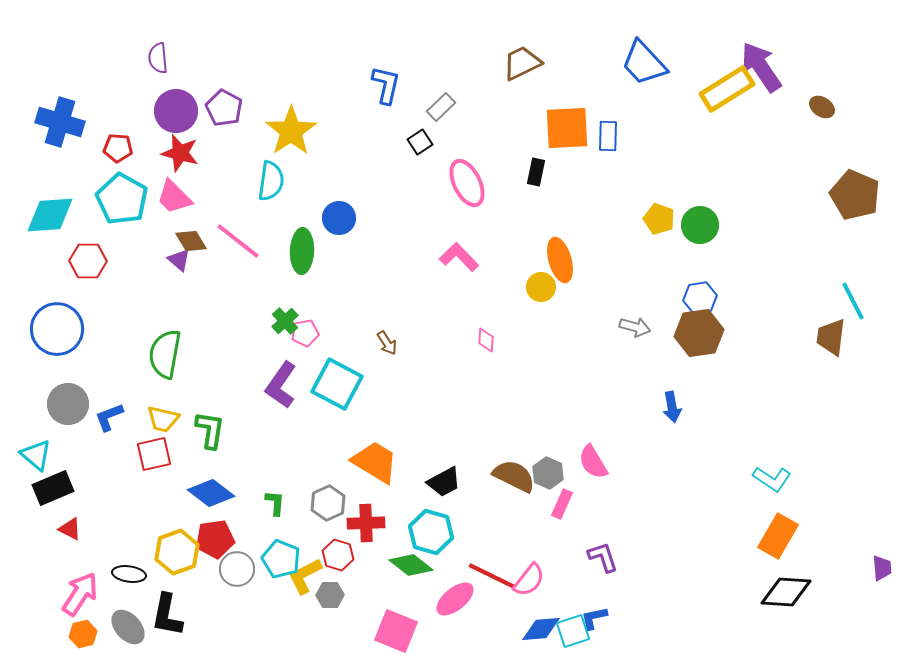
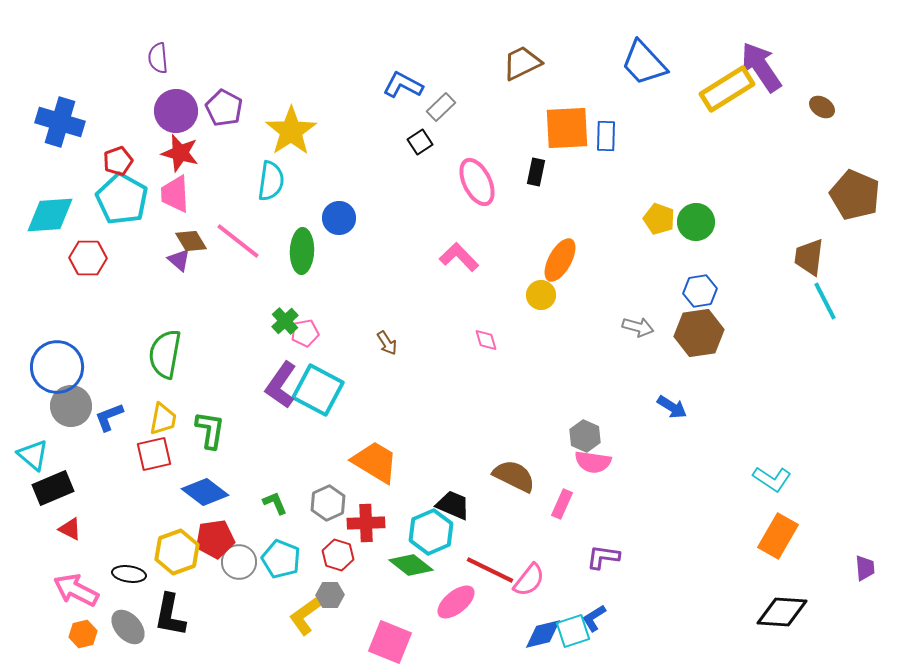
blue L-shape at (386, 85): moved 17 px right; rotated 75 degrees counterclockwise
blue rectangle at (608, 136): moved 2 px left
red pentagon at (118, 148): moved 13 px down; rotated 24 degrees counterclockwise
pink ellipse at (467, 183): moved 10 px right, 1 px up
pink trapezoid at (174, 197): moved 1 px right, 3 px up; rotated 42 degrees clockwise
green circle at (700, 225): moved 4 px left, 3 px up
orange ellipse at (560, 260): rotated 45 degrees clockwise
red hexagon at (88, 261): moved 3 px up
yellow circle at (541, 287): moved 8 px down
blue hexagon at (700, 298): moved 7 px up
cyan line at (853, 301): moved 28 px left
gray arrow at (635, 327): moved 3 px right
blue circle at (57, 329): moved 38 px down
brown trapezoid at (831, 337): moved 22 px left, 80 px up
pink diamond at (486, 340): rotated 20 degrees counterclockwise
cyan square at (337, 384): moved 19 px left, 6 px down
gray circle at (68, 404): moved 3 px right, 2 px down
blue arrow at (672, 407): rotated 48 degrees counterclockwise
yellow trapezoid at (163, 419): rotated 92 degrees counterclockwise
cyan triangle at (36, 455): moved 3 px left
pink semicircle at (593, 462): rotated 51 degrees counterclockwise
gray hexagon at (548, 473): moved 37 px right, 37 px up
black trapezoid at (444, 482): moved 9 px right, 23 px down; rotated 129 degrees counterclockwise
blue diamond at (211, 493): moved 6 px left, 1 px up
green L-shape at (275, 503): rotated 28 degrees counterclockwise
cyan hexagon at (431, 532): rotated 21 degrees clockwise
purple L-shape at (603, 557): rotated 64 degrees counterclockwise
purple trapezoid at (882, 568): moved 17 px left
gray circle at (237, 569): moved 2 px right, 7 px up
yellow L-shape at (305, 576): moved 40 px down; rotated 9 degrees counterclockwise
red line at (492, 576): moved 2 px left, 6 px up
black diamond at (786, 592): moved 4 px left, 20 px down
pink arrow at (80, 594): moved 4 px left, 4 px up; rotated 96 degrees counterclockwise
pink ellipse at (455, 599): moved 1 px right, 3 px down
black L-shape at (167, 615): moved 3 px right
blue L-shape at (594, 618): rotated 20 degrees counterclockwise
blue diamond at (541, 629): moved 2 px right, 5 px down; rotated 9 degrees counterclockwise
pink square at (396, 631): moved 6 px left, 11 px down
